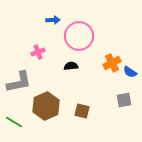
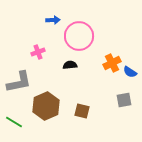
black semicircle: moved 1 px left, 1 px up
